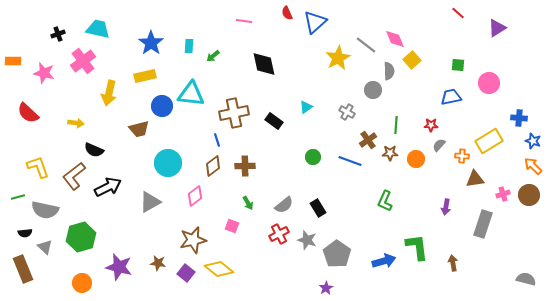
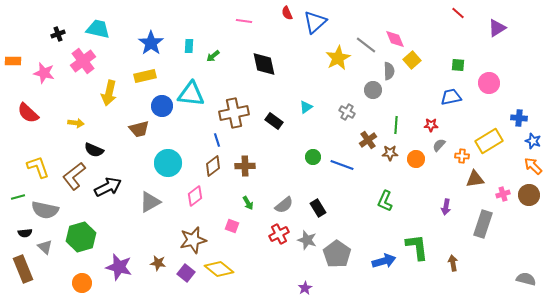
blue line at (350, 161): moved 8 px left, 4 px down
purple star at (326, 288): moved 21 px left
